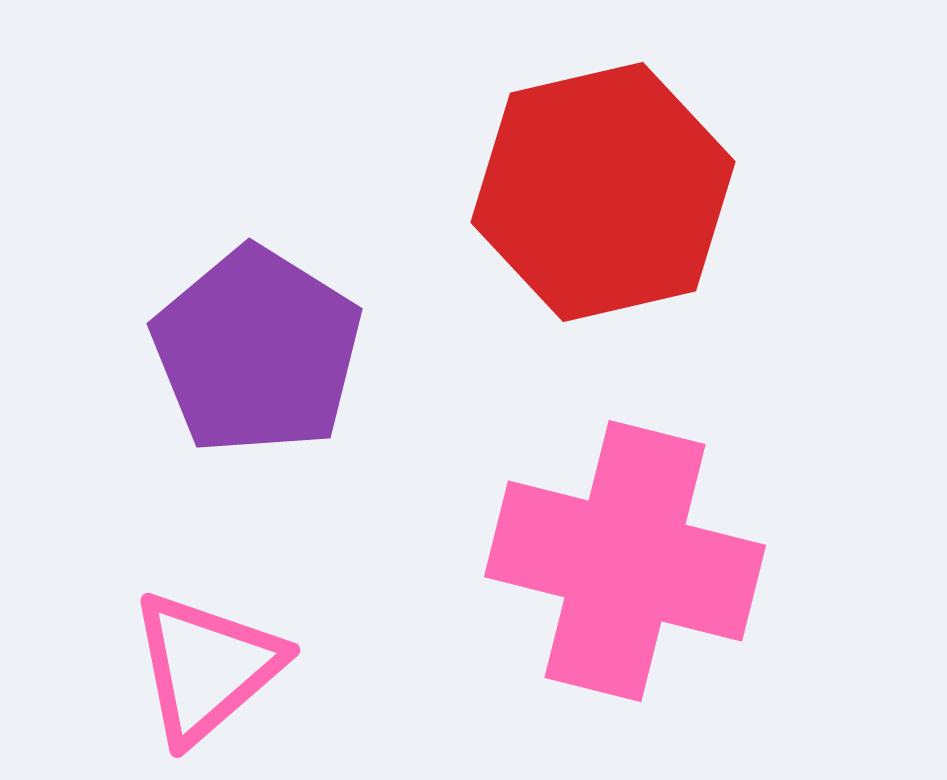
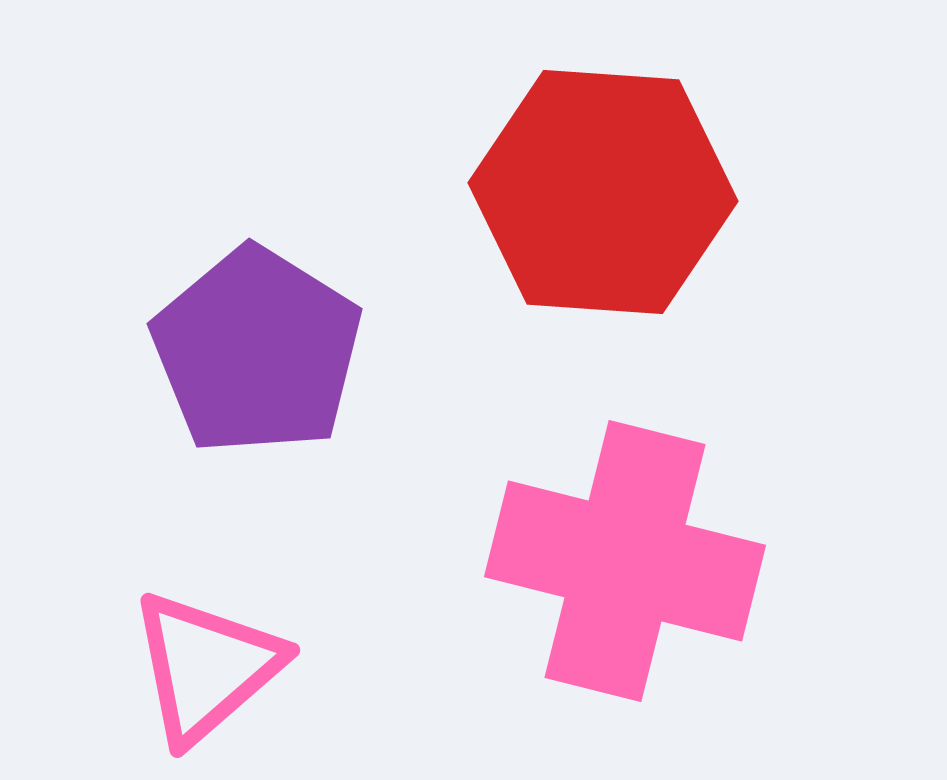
red hexagon: rotated 17 degrees clockwise
